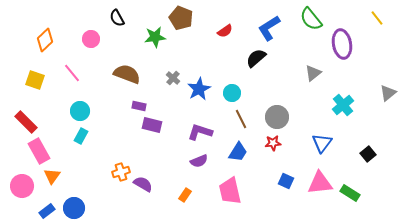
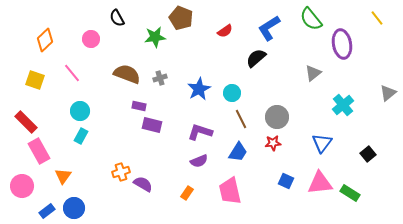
gray cross at (173, 78): moved 13 px left; rotated 32 degrees clockwise
orange triangle at (52, 176): moved 11 px right
orange rectangle at (185, 195): moved 2 px right, 2 px up
